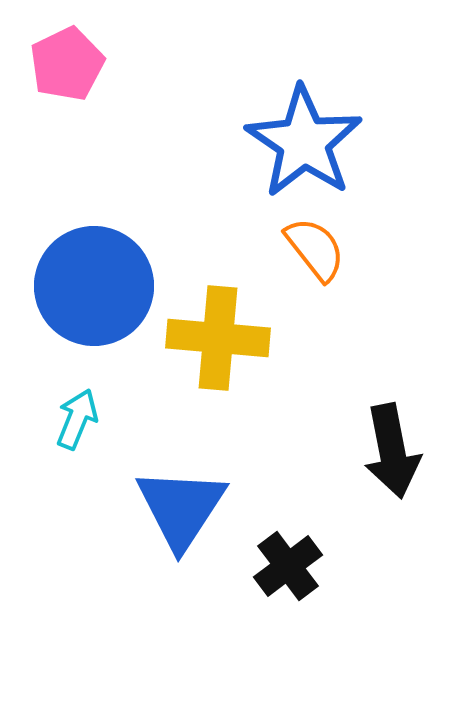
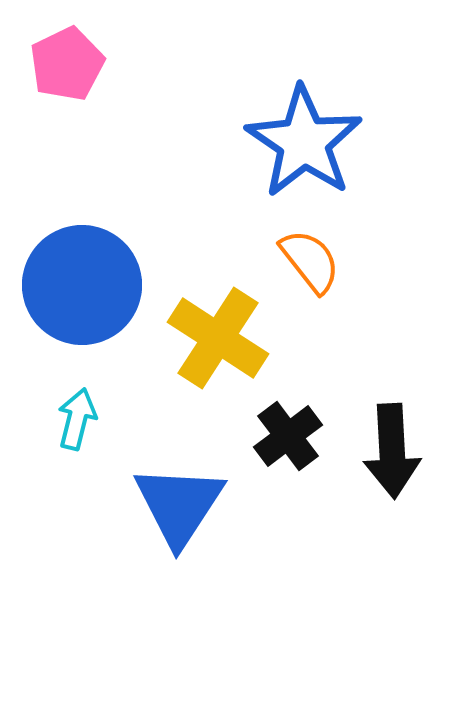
orange semicircle: moved 5 px left, 12 px down
blue circle: moved 12 px left, 1 px up
yellow cross: rotated 28 degrees clockwise
cyan arrow: rotated 8 degrees counterclockwise
black arrow: rotated 8 degrees clockwise
blue triangle: moved 2 px left, 3 px up
black cross: moved 130 px up
